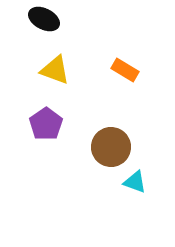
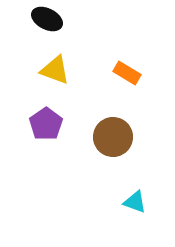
black ellipse: moved 3 px right
orange rectangle: moved 2 px right, 3 px down
brown circle: moved 2 px right, 10 px up
cyan triangle: moved 20 px down
